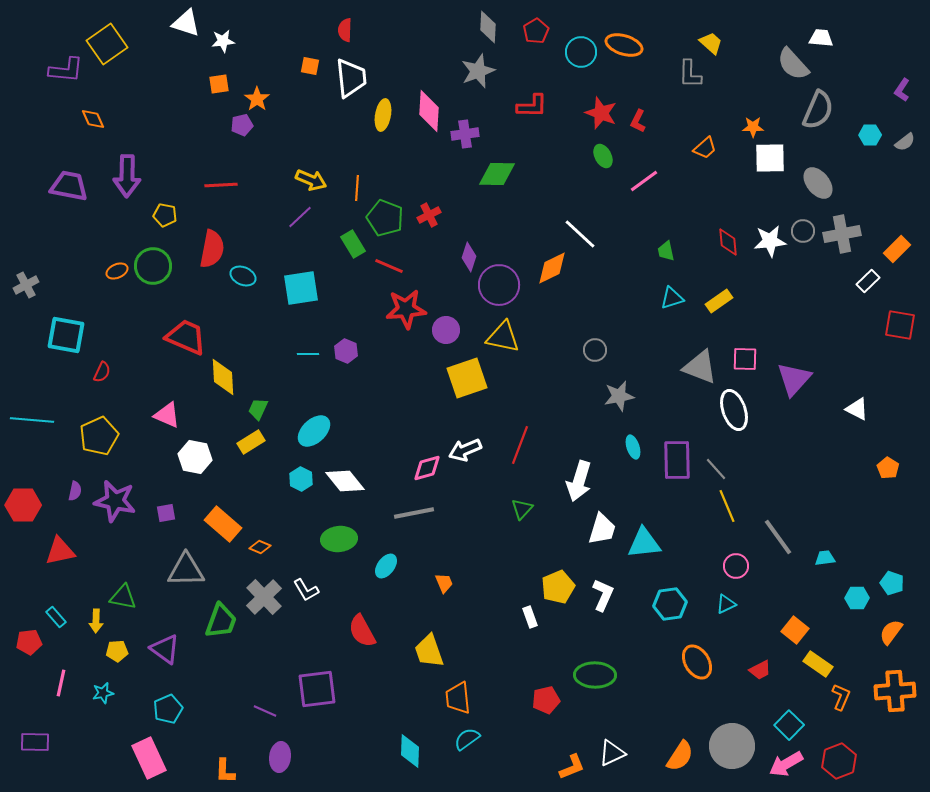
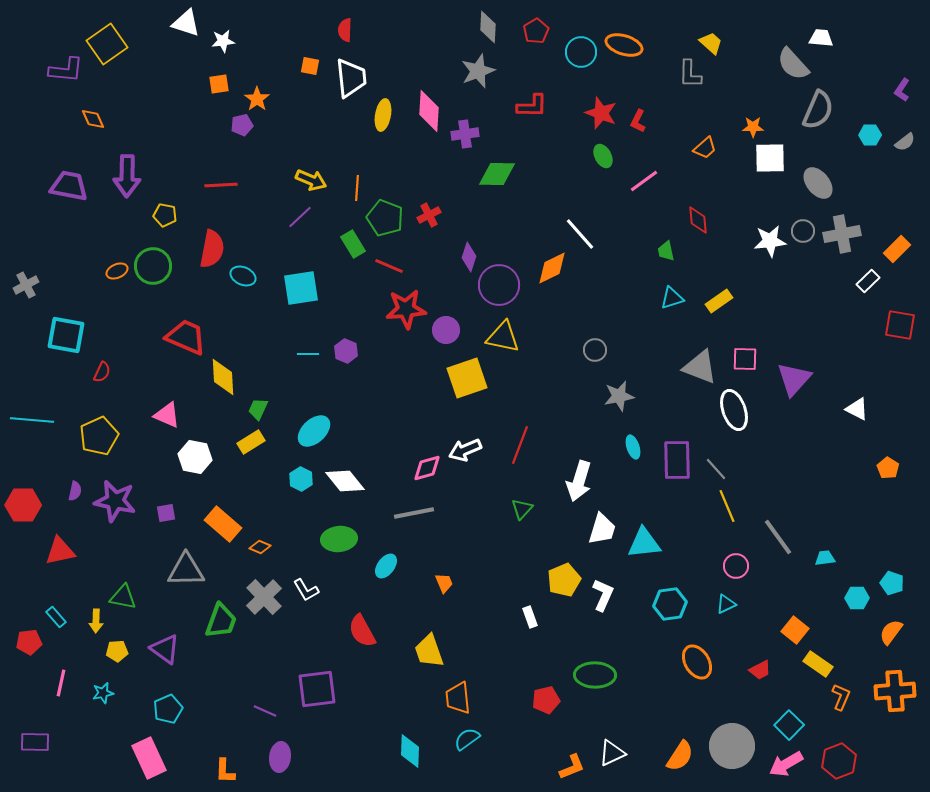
white line at (580, 234): rotated 6 degrees clockwise
red diamond at (728, 242): moved 30 px left, 22 px up
yellow pentagon at (558, 587): moved 6 px right, 7 px up
